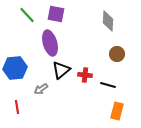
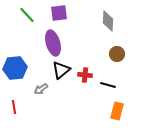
purple square: moved 3 px right, 1 px up; rotated 18 degrees counterclockwise
purple ellipse: moved 3 px right
red line: moved 3 px left
